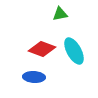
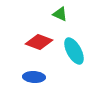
green triangle: rotated 35 degrees clockwise
red diamond: moved 3 px left, 7 px up
